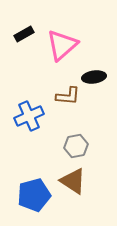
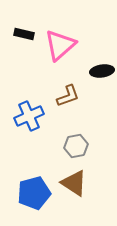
black rectangle: rotated 42 degrees clockwise
pink triangle: moved 2 px left
black ellipse: moved 8 px right, 6 px up
brown L-shape: rotated 25 degrees counterclockwise
brown triangle: moved 1 px right, 2 px down
blue pentagon: moved 2 px up
